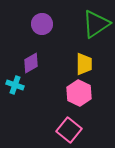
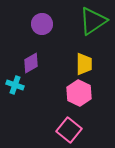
green triangle: moved 3 px left, 3 px up
